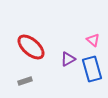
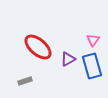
pink triangle: rotated 24 degrees clockwise
red ellipse: moved 7 px right
blue rectangle: moved 3 px up
